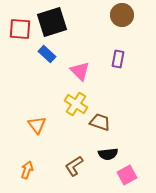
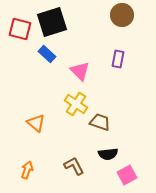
red square: rotated 10 degrees clockwise
orange triangle: moved 1 px left, 2 px up; rotated 12 degrees counterclockwise
brown L-shape: rotated 95 degrees clockwise
